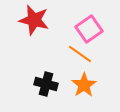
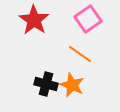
red star: rotated 20 degrees clockwise
pink square: moved 1 px left, 10 px up
orange star: moved 12 px left; rotated 15 degrees counterclockwise
